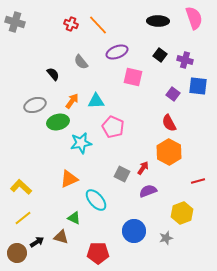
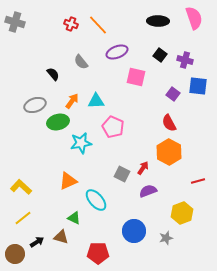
pink square: moved 3 px right
orange triangle: moved 1 px left, 2 px down
brown circle: moved 2 px left, 1 px down
